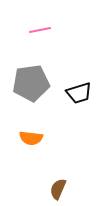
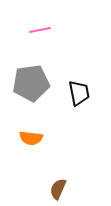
black trapezoid: rotated 84 degrees counterclockwise
